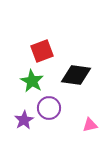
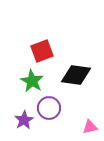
pink triangle: moved 2 px down
